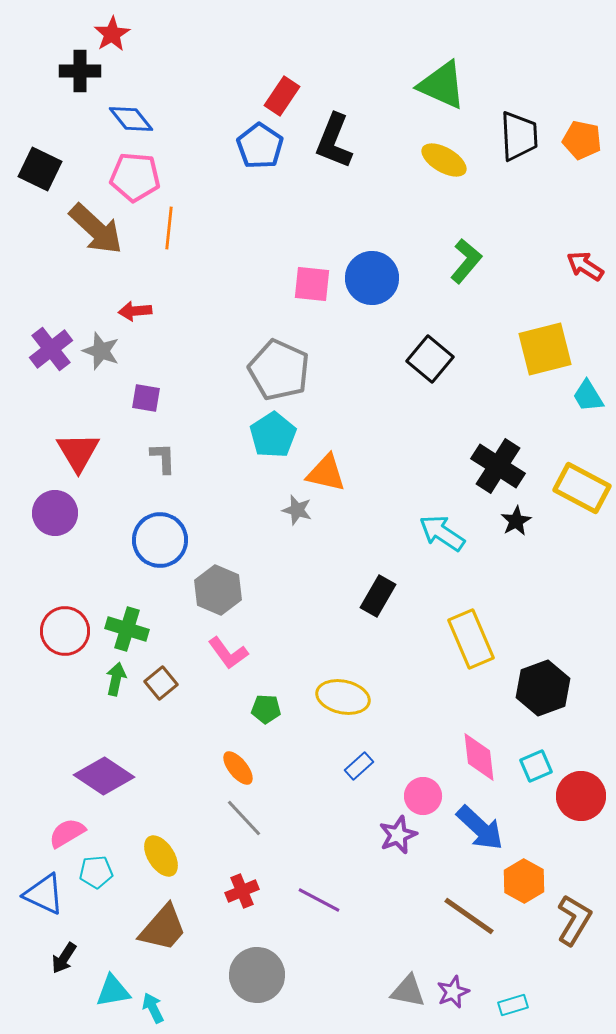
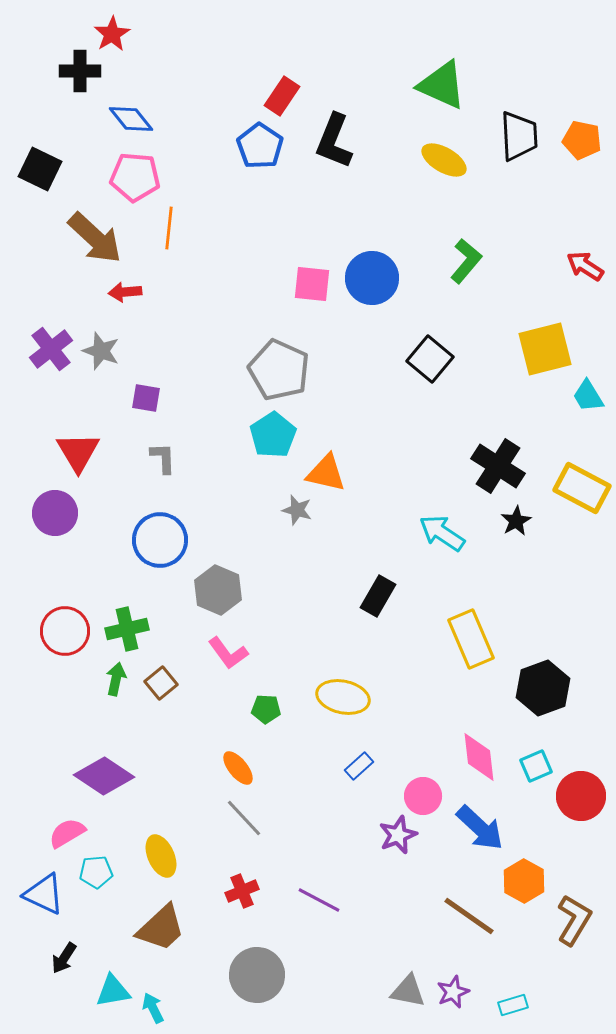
brown arrow at (96, 229): moved 1 px left, 9 px down
red arrow at (135, 311): moved 10 px left, 19 px up
green cross at (127, 629): rotated 30 degrees counterclockwise
yellow ellipse at (161, 856): rotated 9 degrees clockwise
brown trapezoid at (163, 928): moved 2 px left; rotated 6 degrees clockwise
